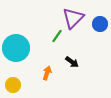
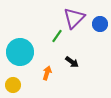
purple triangle: moved 1 px right
cyan circle: moved 4 px right, 4 px down
